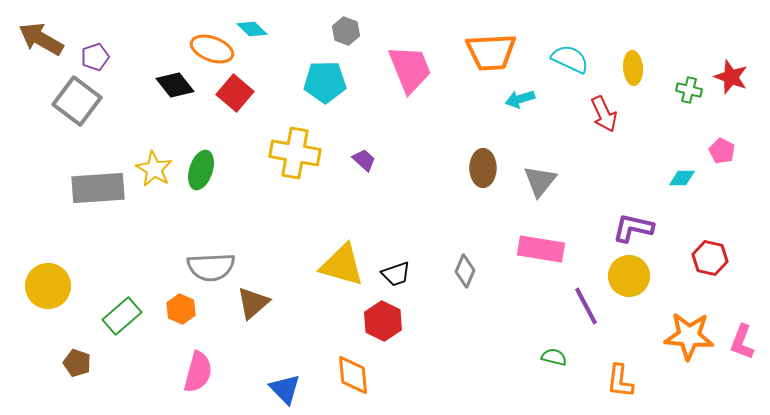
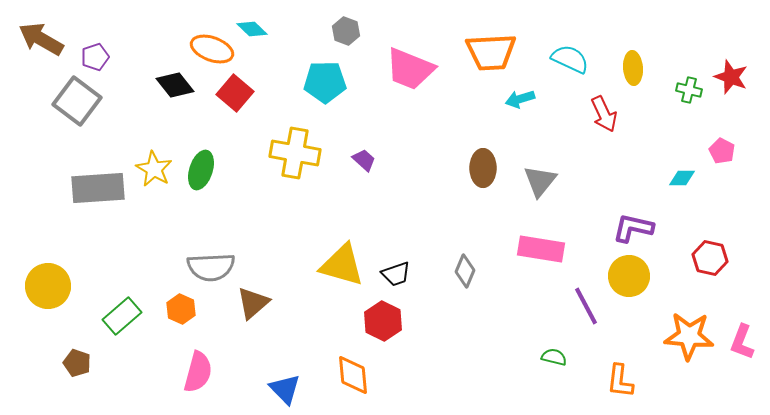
pink trapezoid at (410, 69): rotated 134 degrees clockwise
